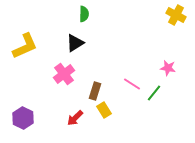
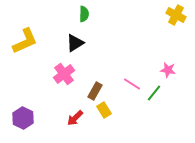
yellow L-shape: moved 5 px up
pink star: moved 2 px down
brown rectangle: rotated 12 degrees clockwise
